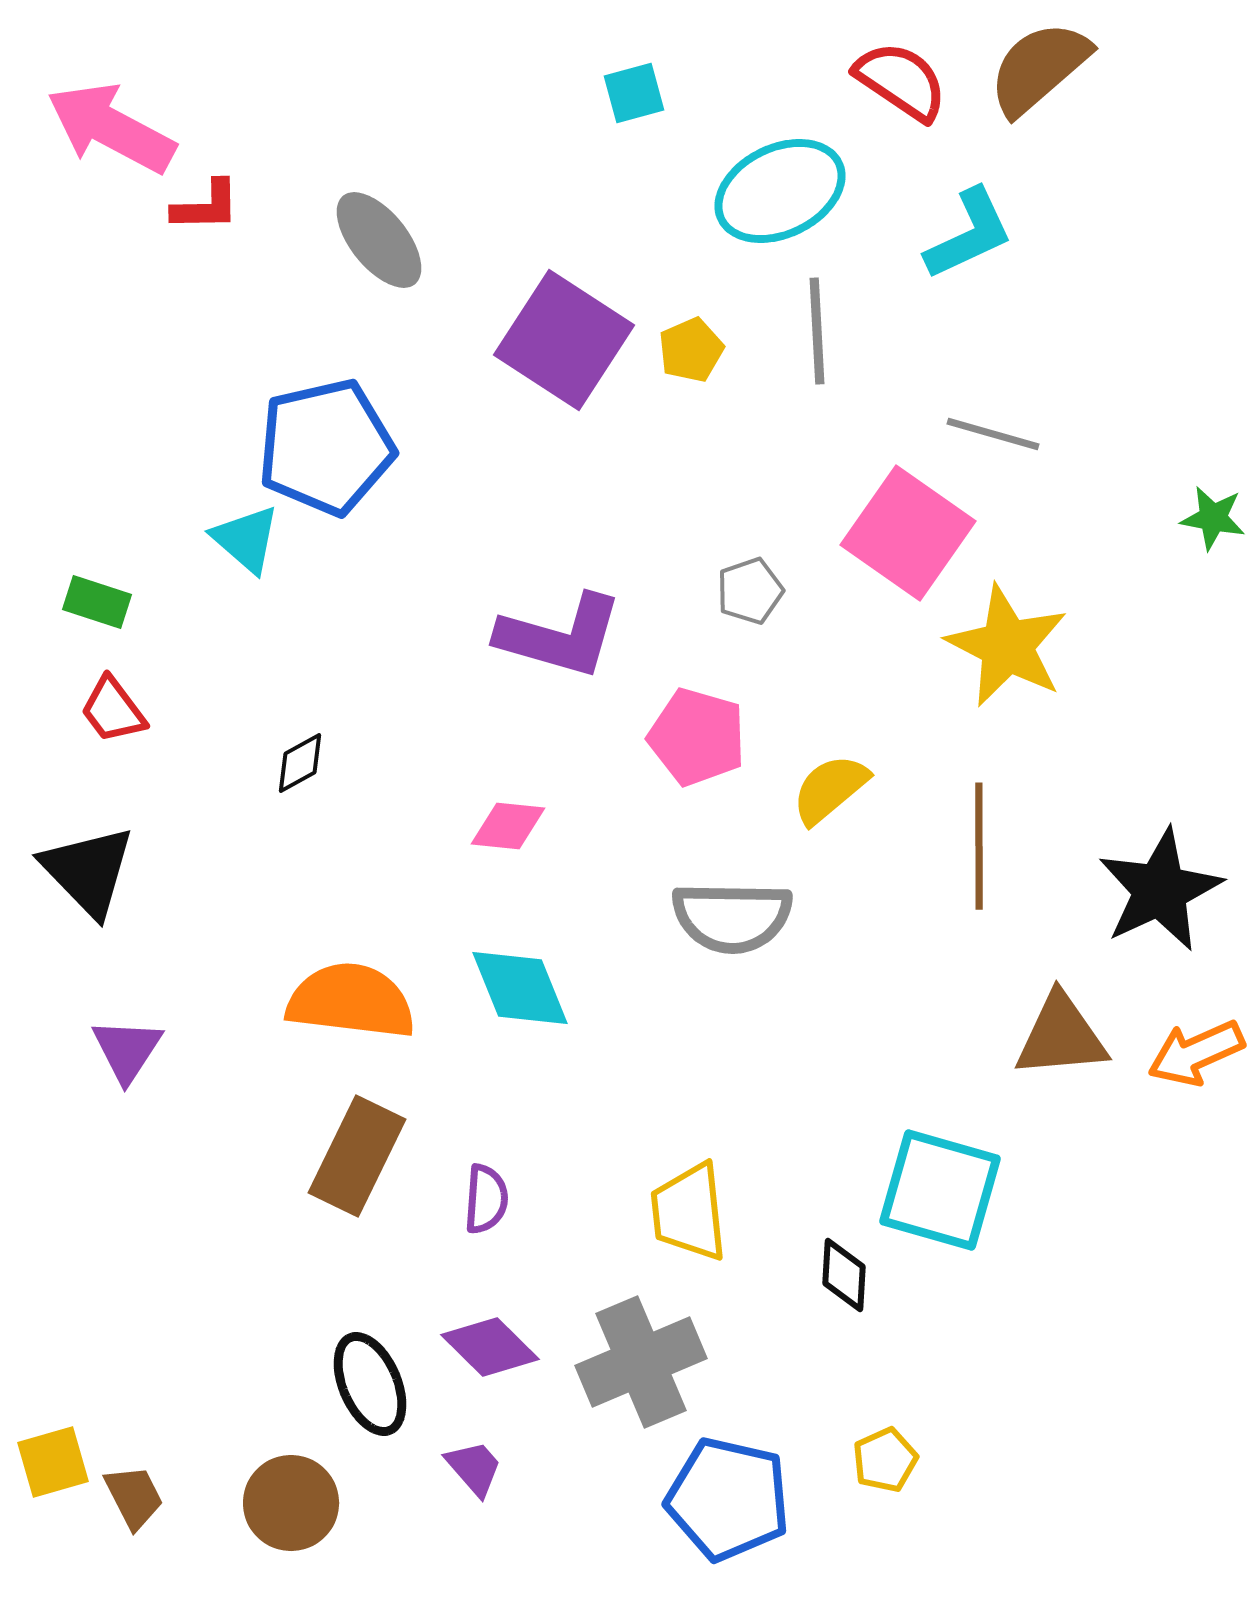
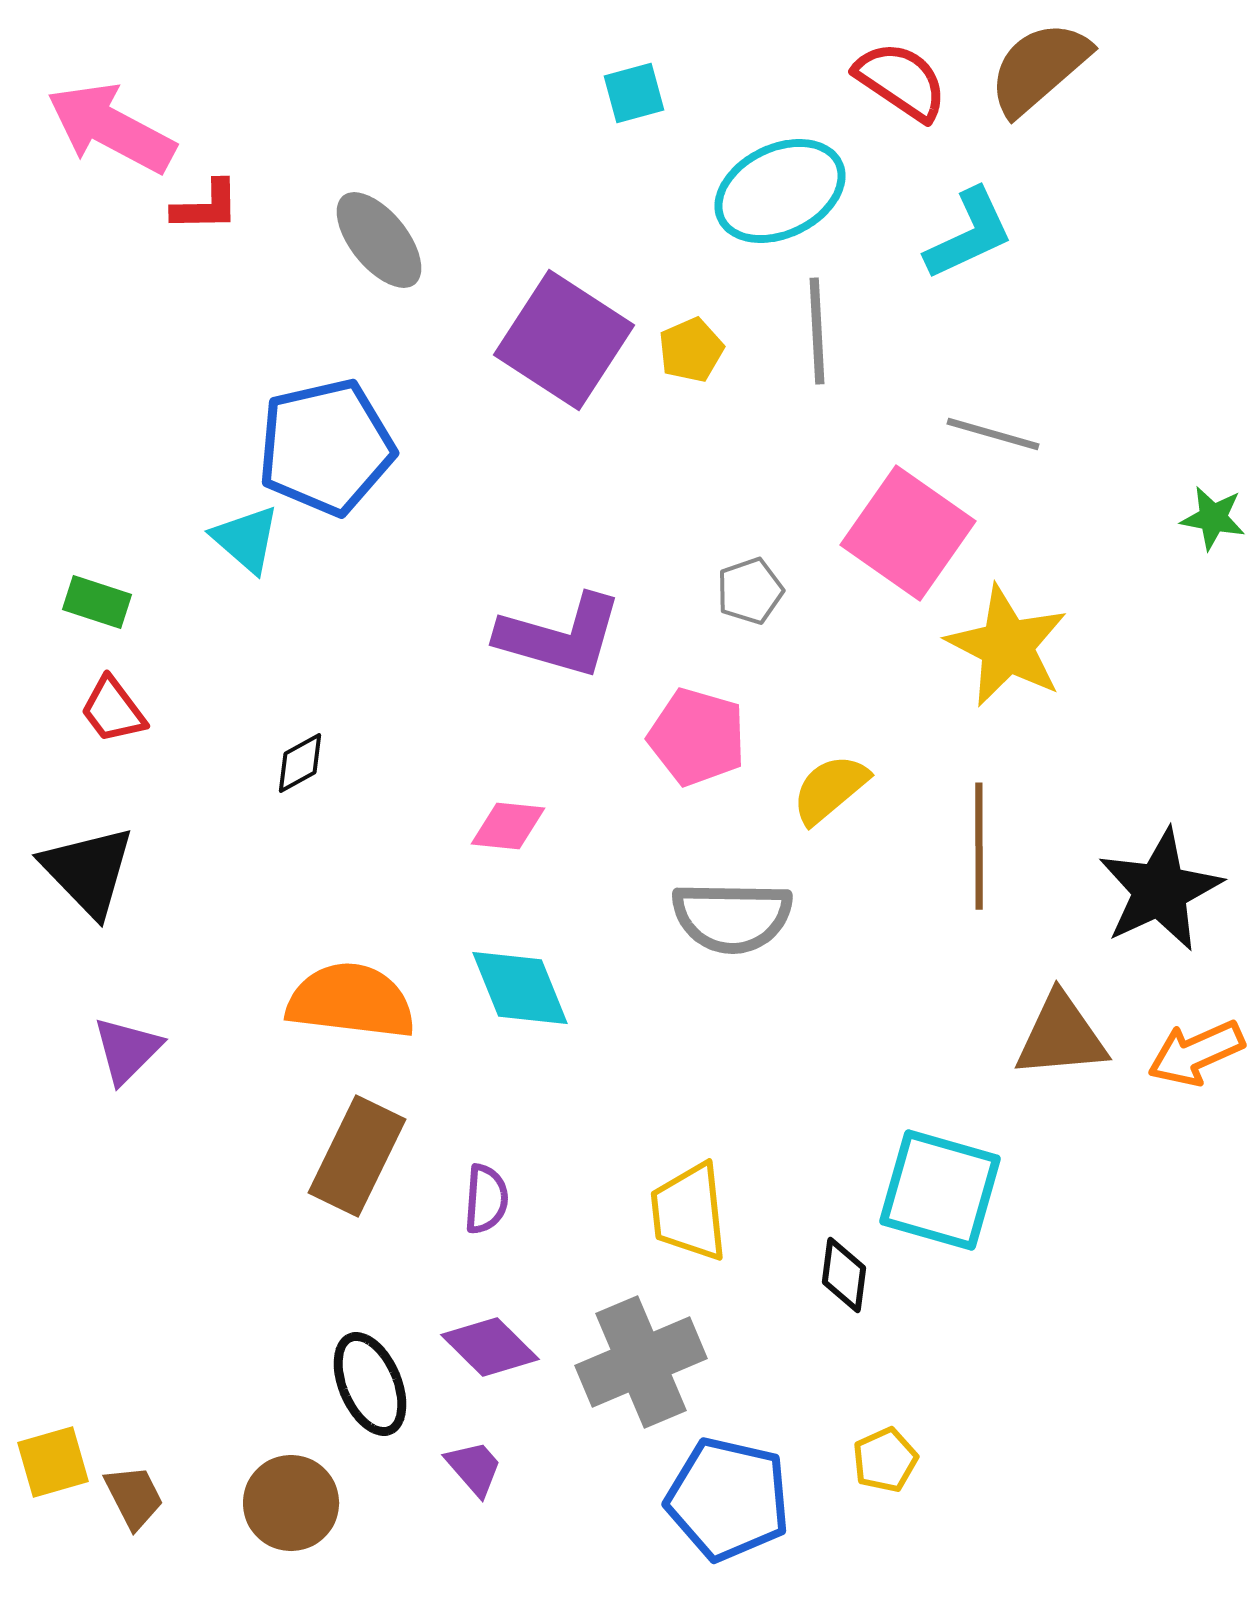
purple triangle at (127, 1050): rotated 12 degrees clockwise
black diamond at (844, 1275): rotated 4 degrees clockwise
